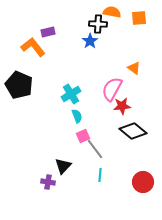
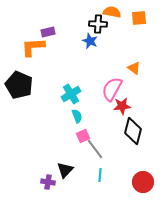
blue star: rotated 14 degrees counterclockwise
orange L-shape: rotated 55 degrees counterclockwise
black diamond: rotated 64 degrees clockwise
black triangle: moved 2 px right, 4 px down
